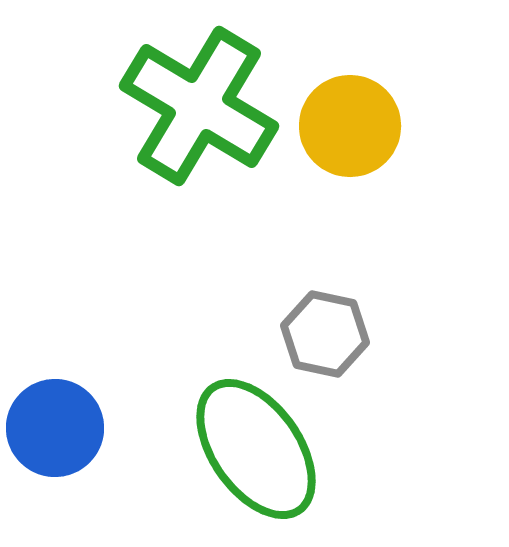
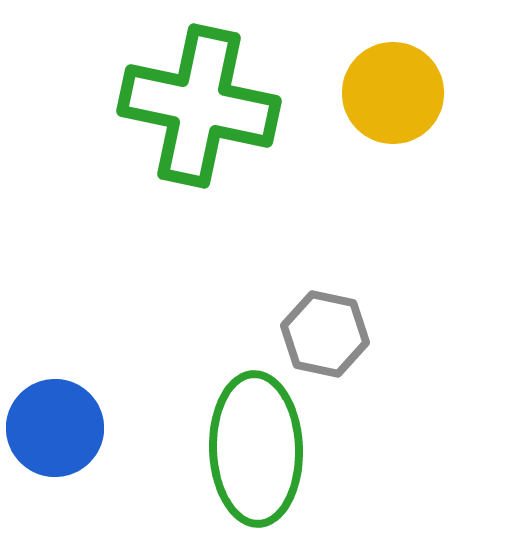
green cross: rotated 19 degrees counterclockwise
yellow circle: moved 43 px right, 33 px up
green ellipse: rotated 33 degrees clockwise
